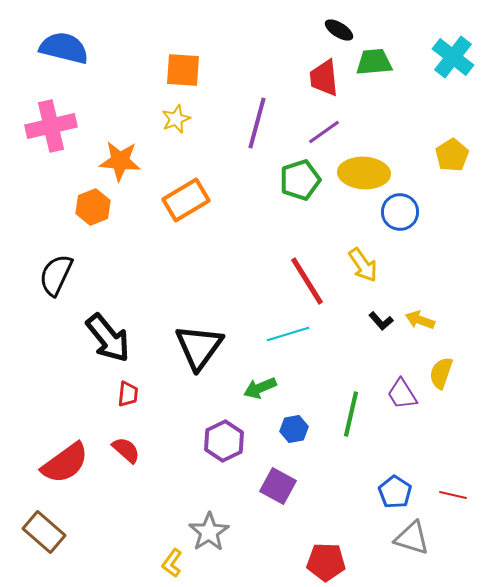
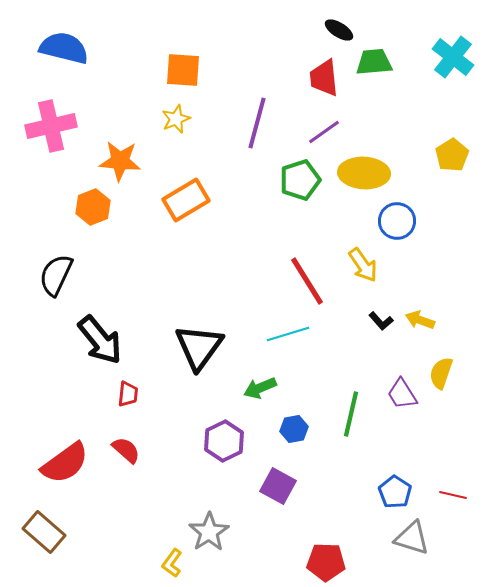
blue circle at (400, 212): moved 3 px left, 9 px down
black arrow at (108, 338): moved 8 px left, 2 px down
